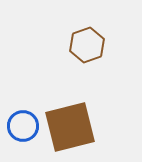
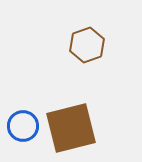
brown square: moved 1 px right, 1 px down
